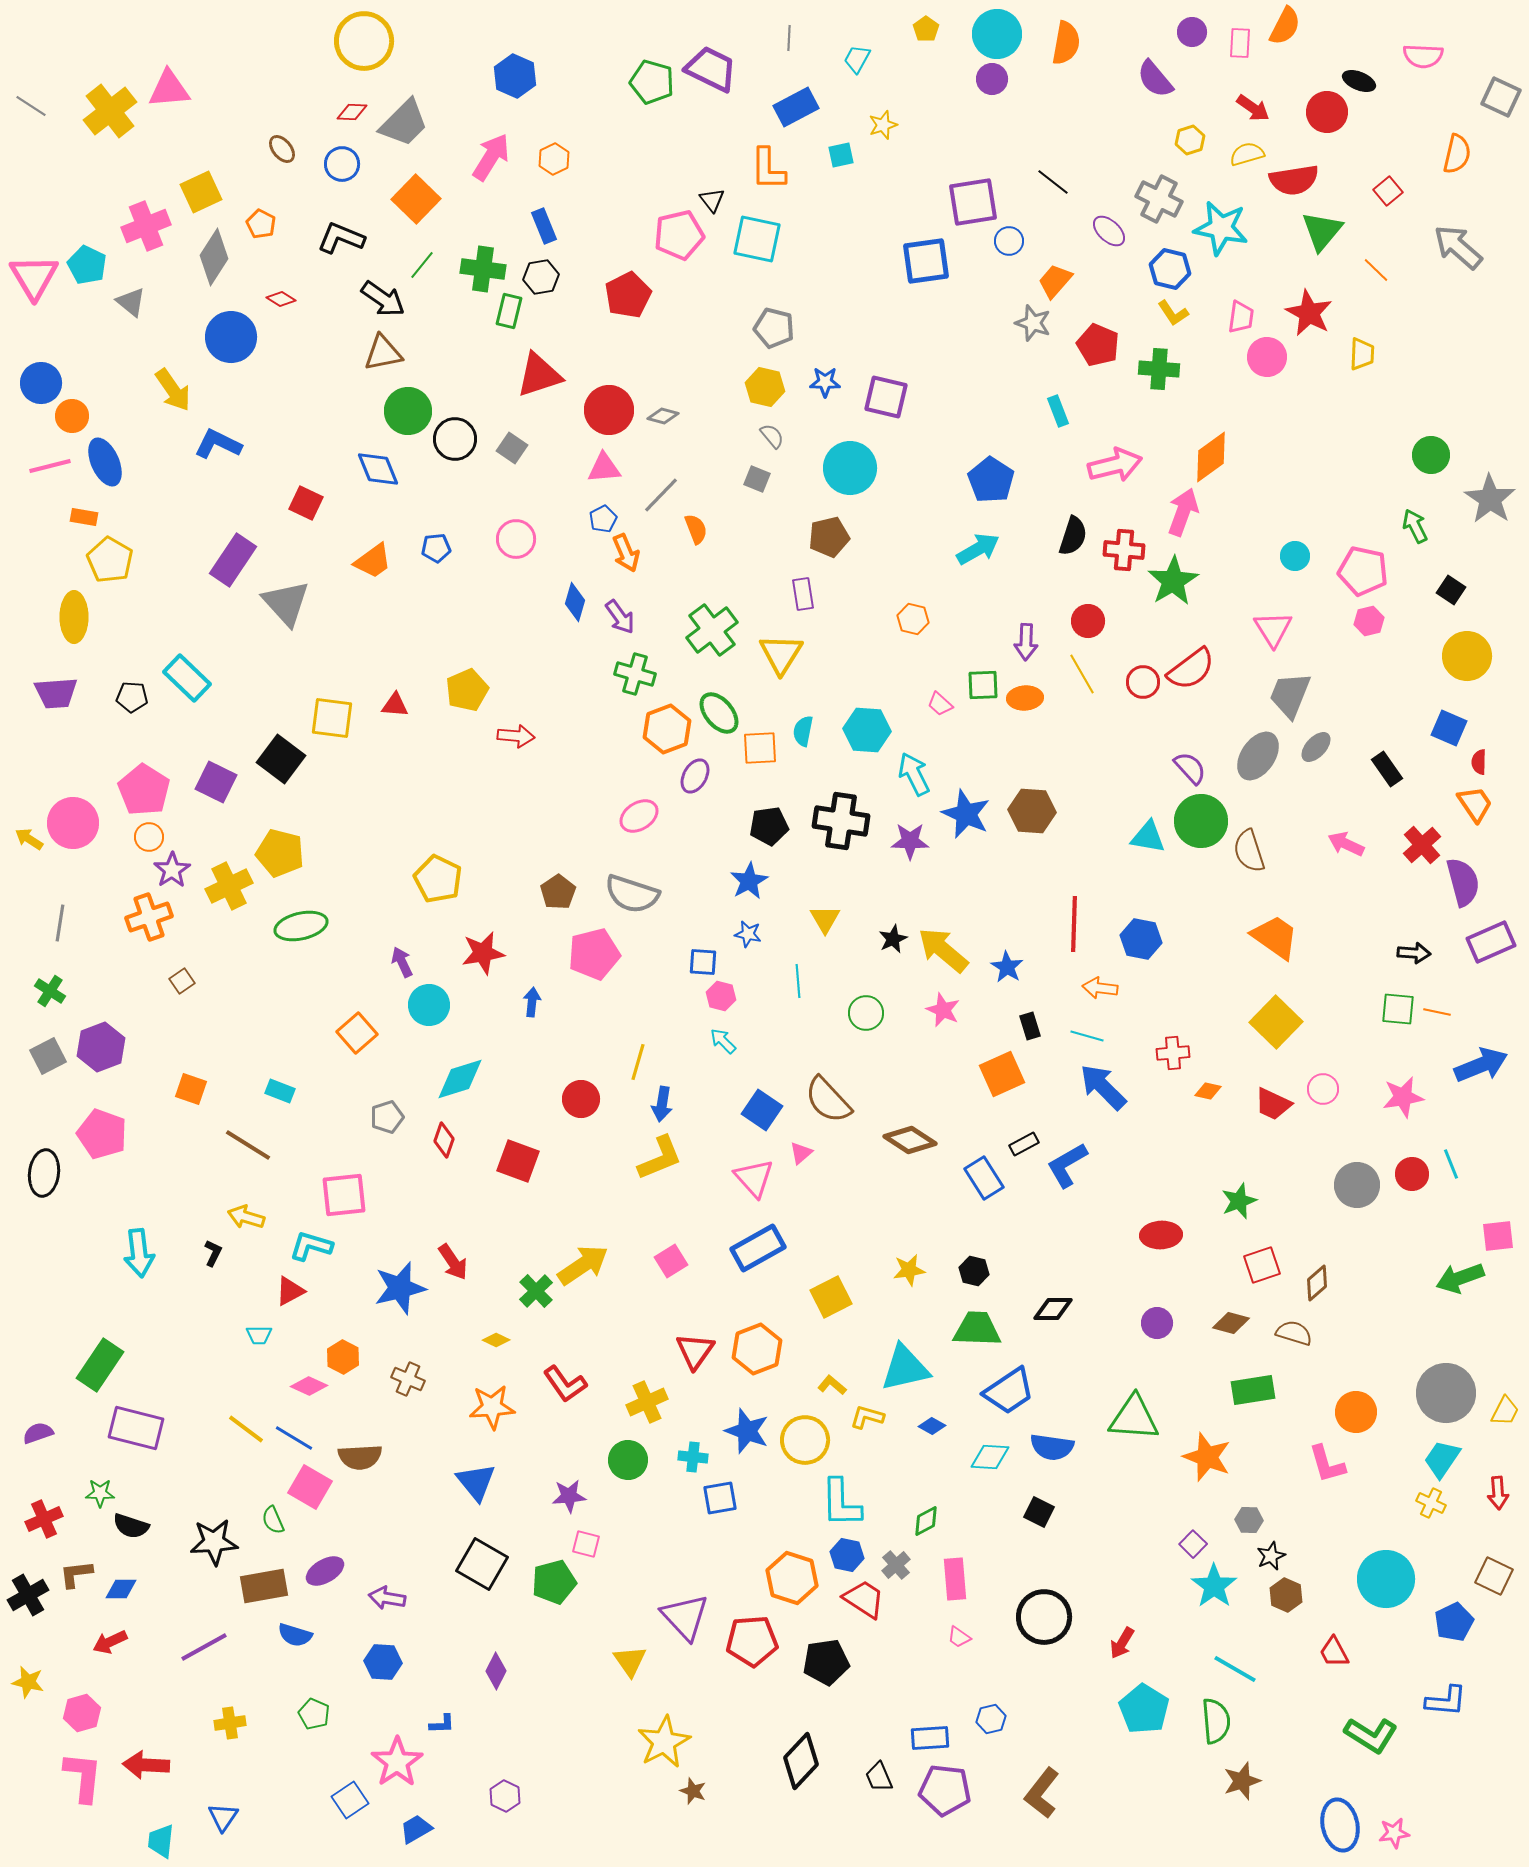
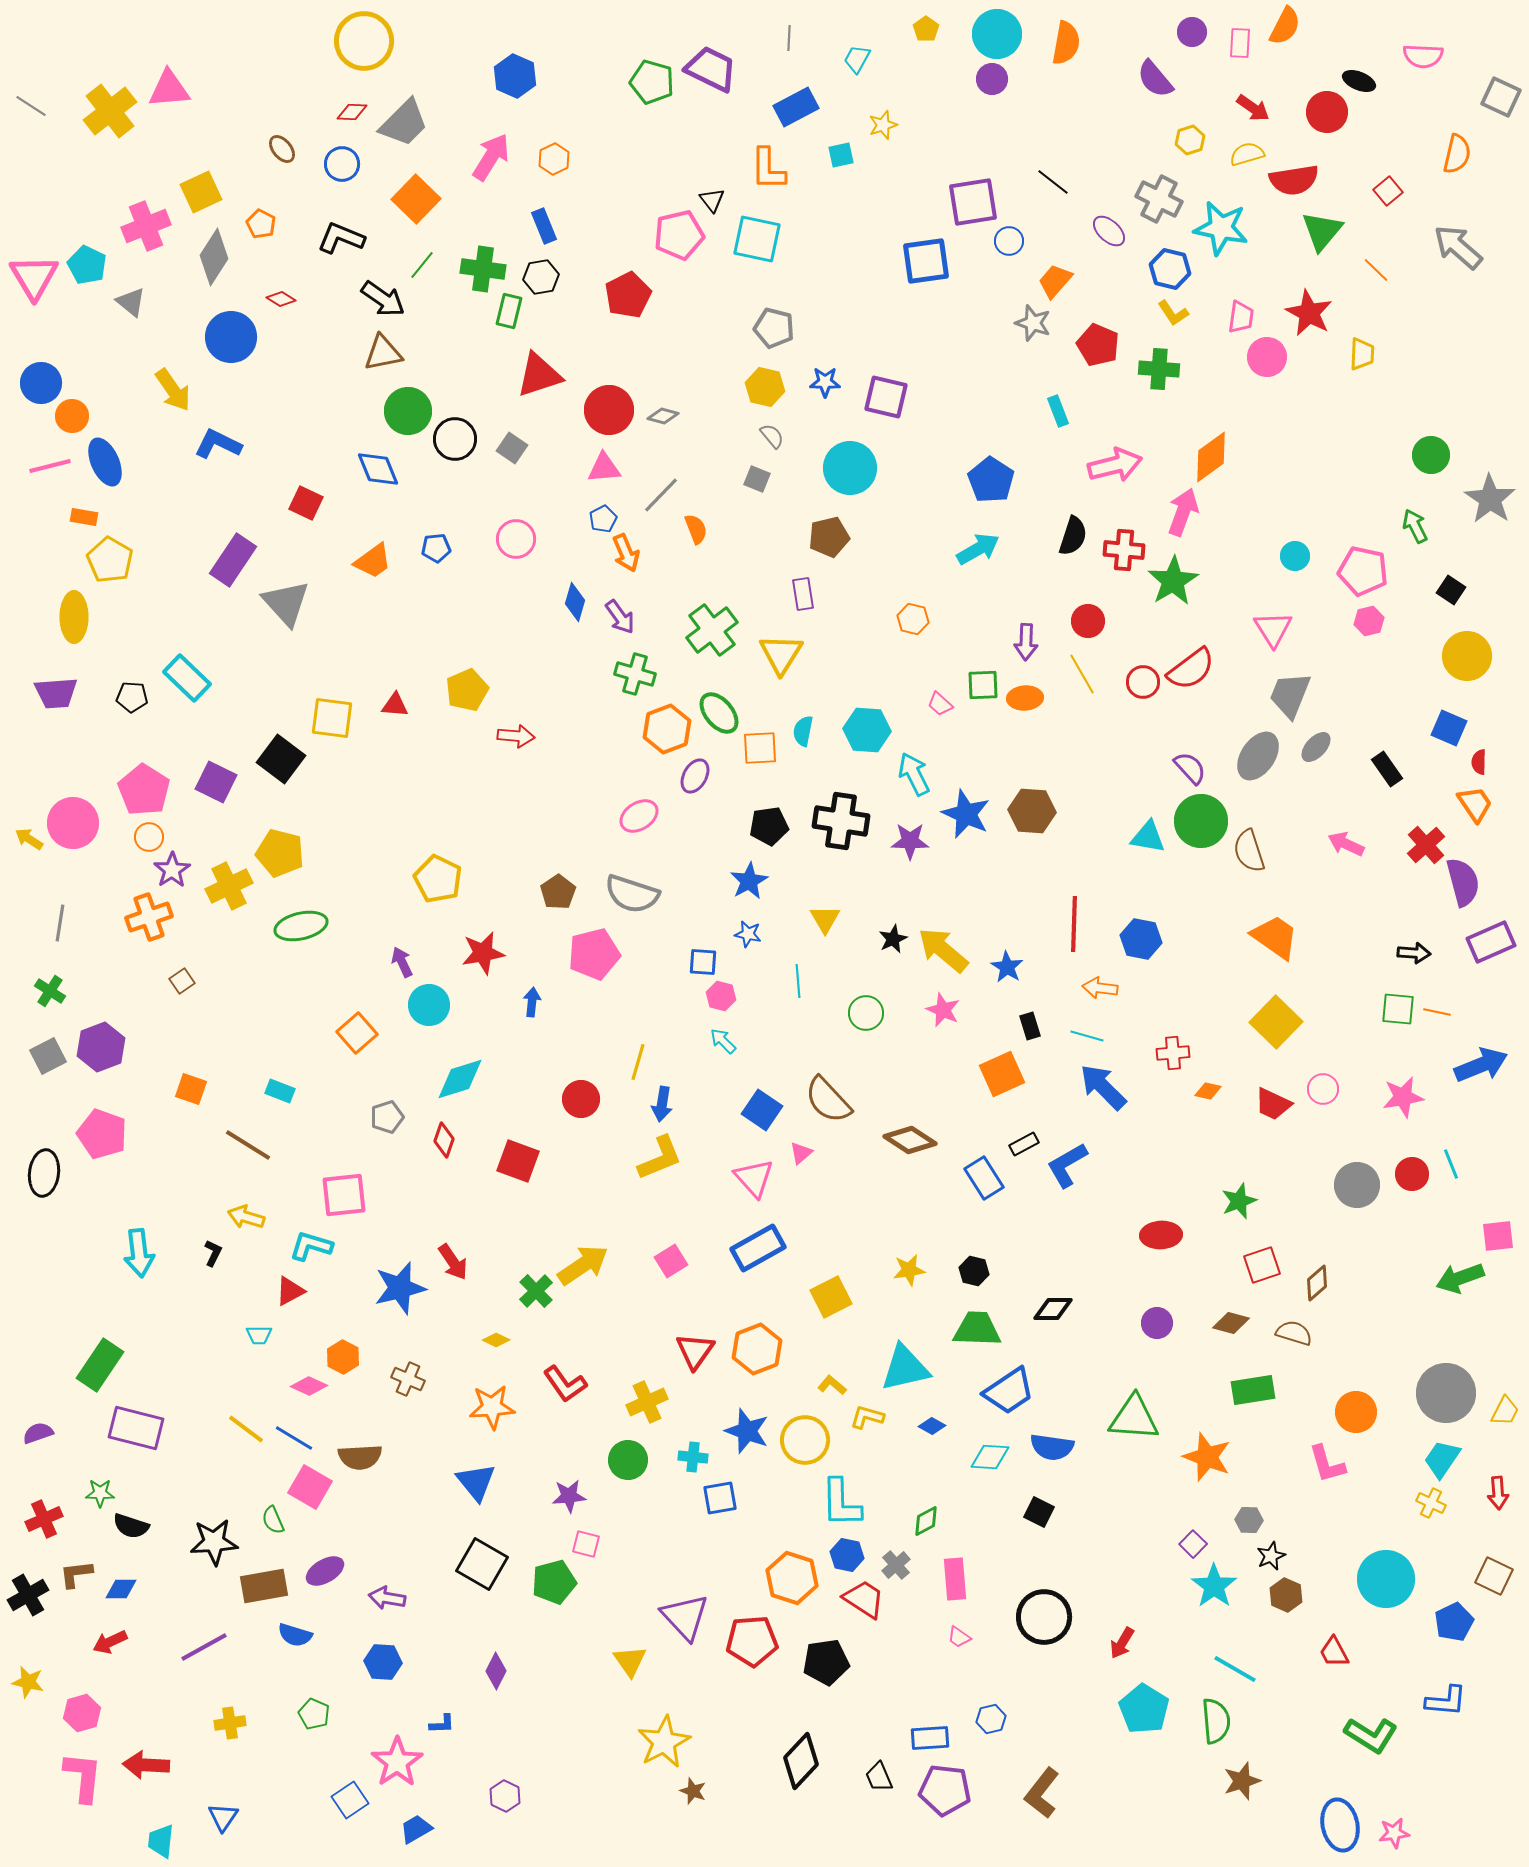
red cross at (1422, 845): moved 4 px right
